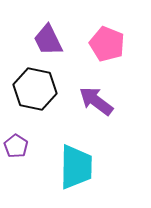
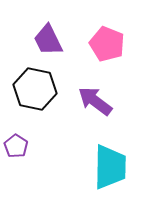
purple arrow: moved 1 px left
cyan trapezoid: moved 34 px right
